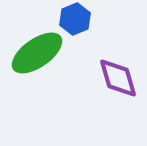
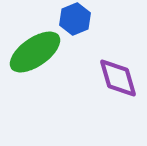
green ellipse: moved 2 px left, 1 px up
